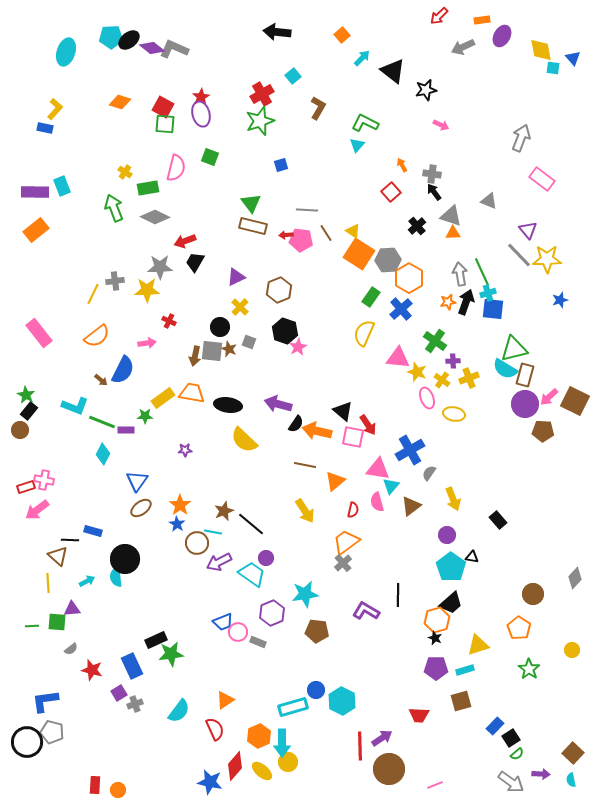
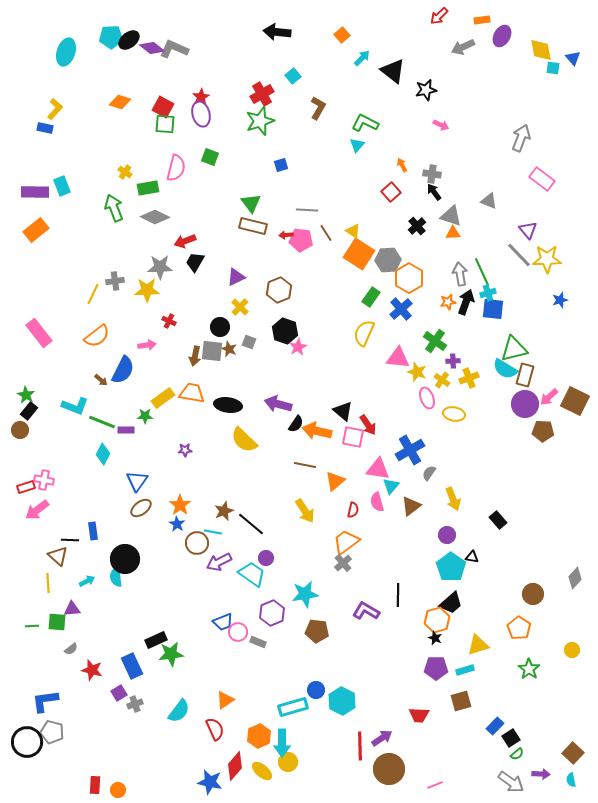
pink arrow at (147, 343): moved 2 px down
blue rectangle at (93, 531): rotated 66 degrees clockwise
